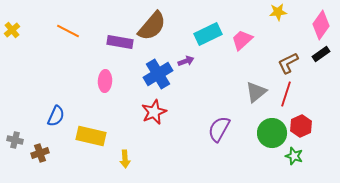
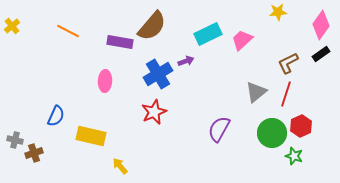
yellow cross: moved 4 px up
brown cross: moved 6 px left
yellow arrow: moved 5 px left, 7 px down; rotated 144 degrees clockwise
